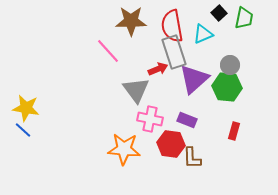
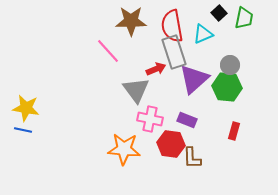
red arrow: moved 2 px left
blue line: rotated 30 degrees counterclockwise
